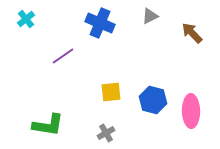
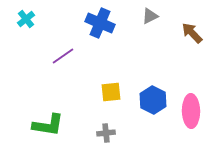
blue hexagon: rotated 12 degrees clockwise
gray cross: rotated 24 degrees clockwise
